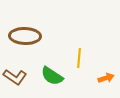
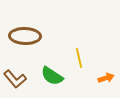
yellow line: rotated 18 degrees counterclockwise
brown L-shape: moved 2 px down; rotated 15 degrees clockwise
